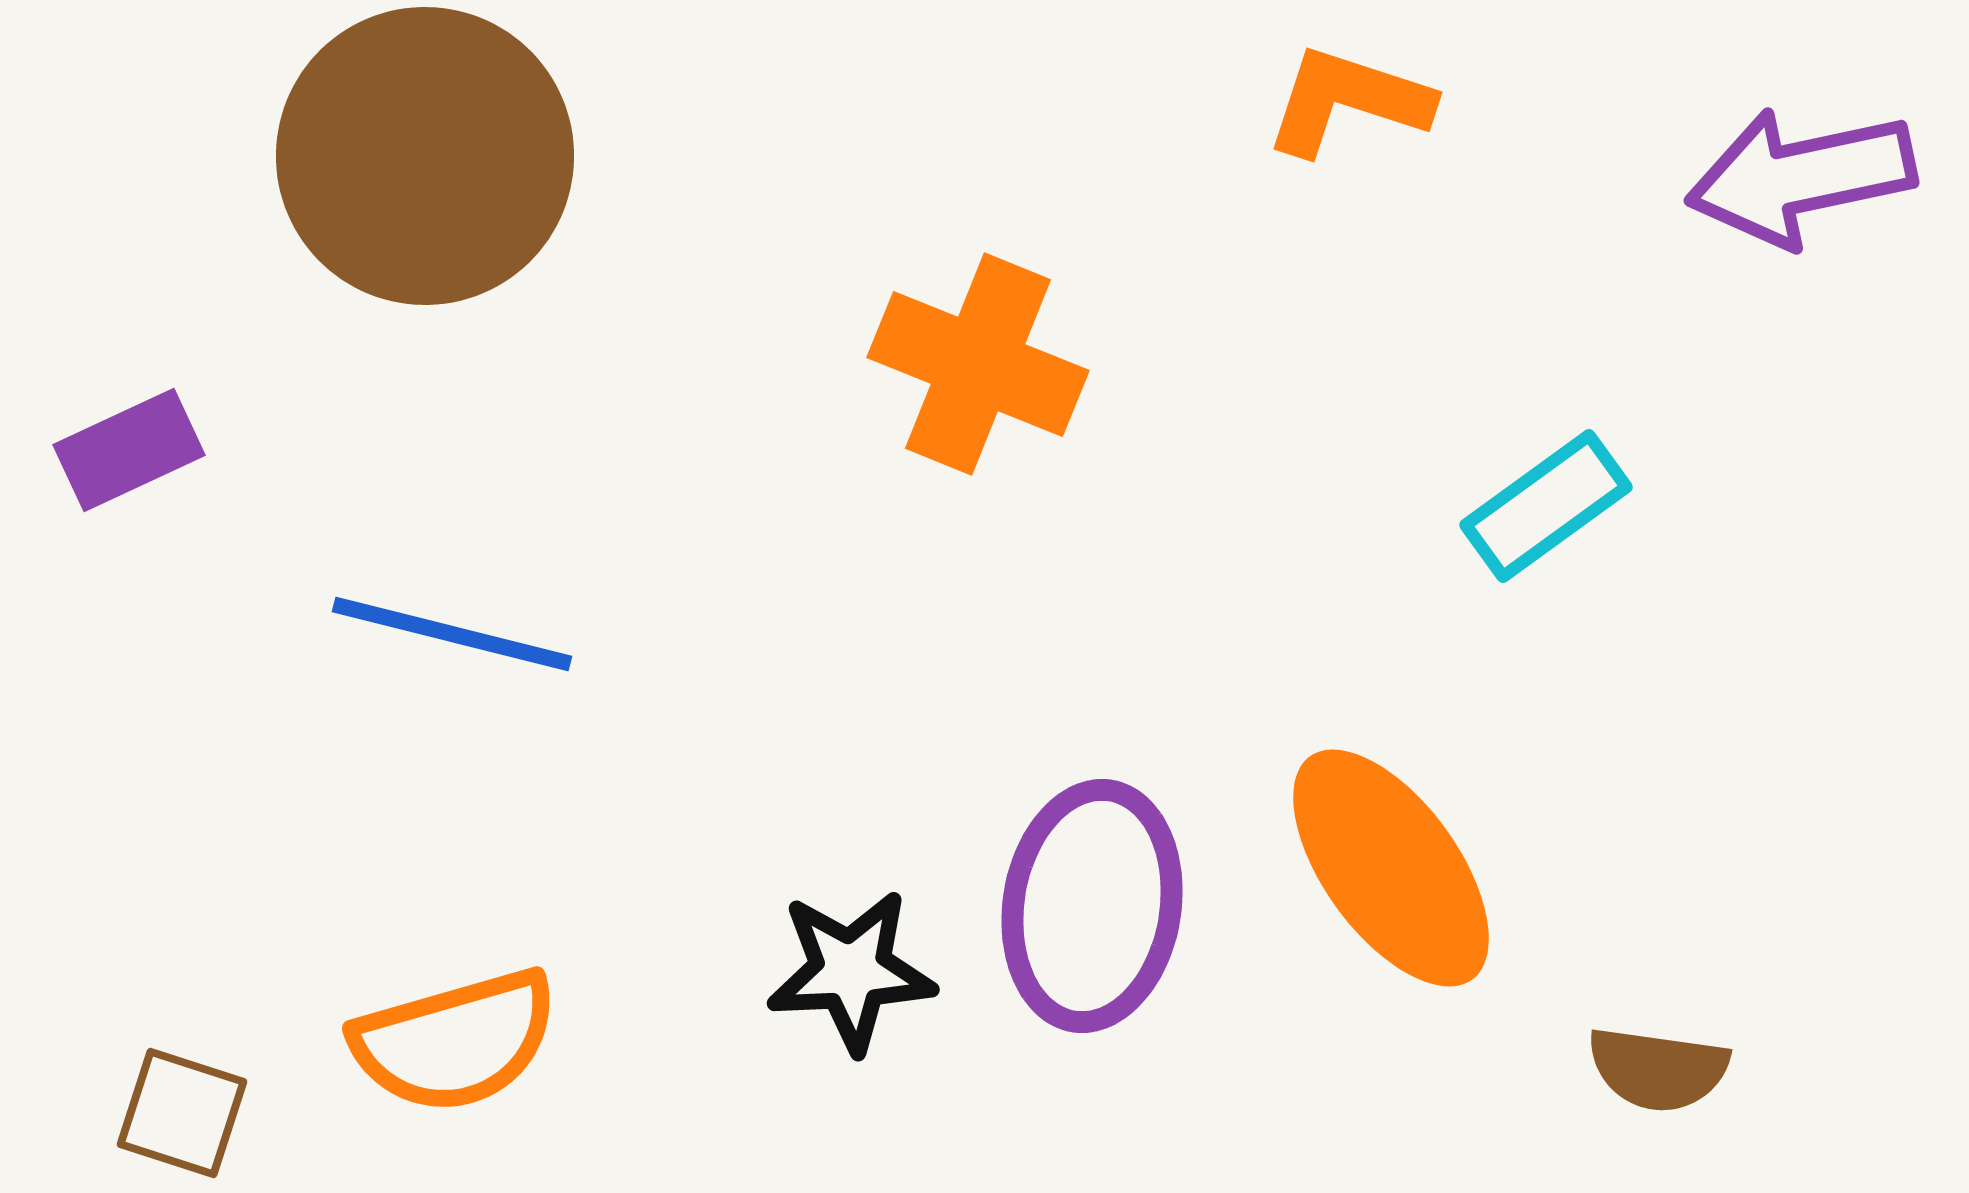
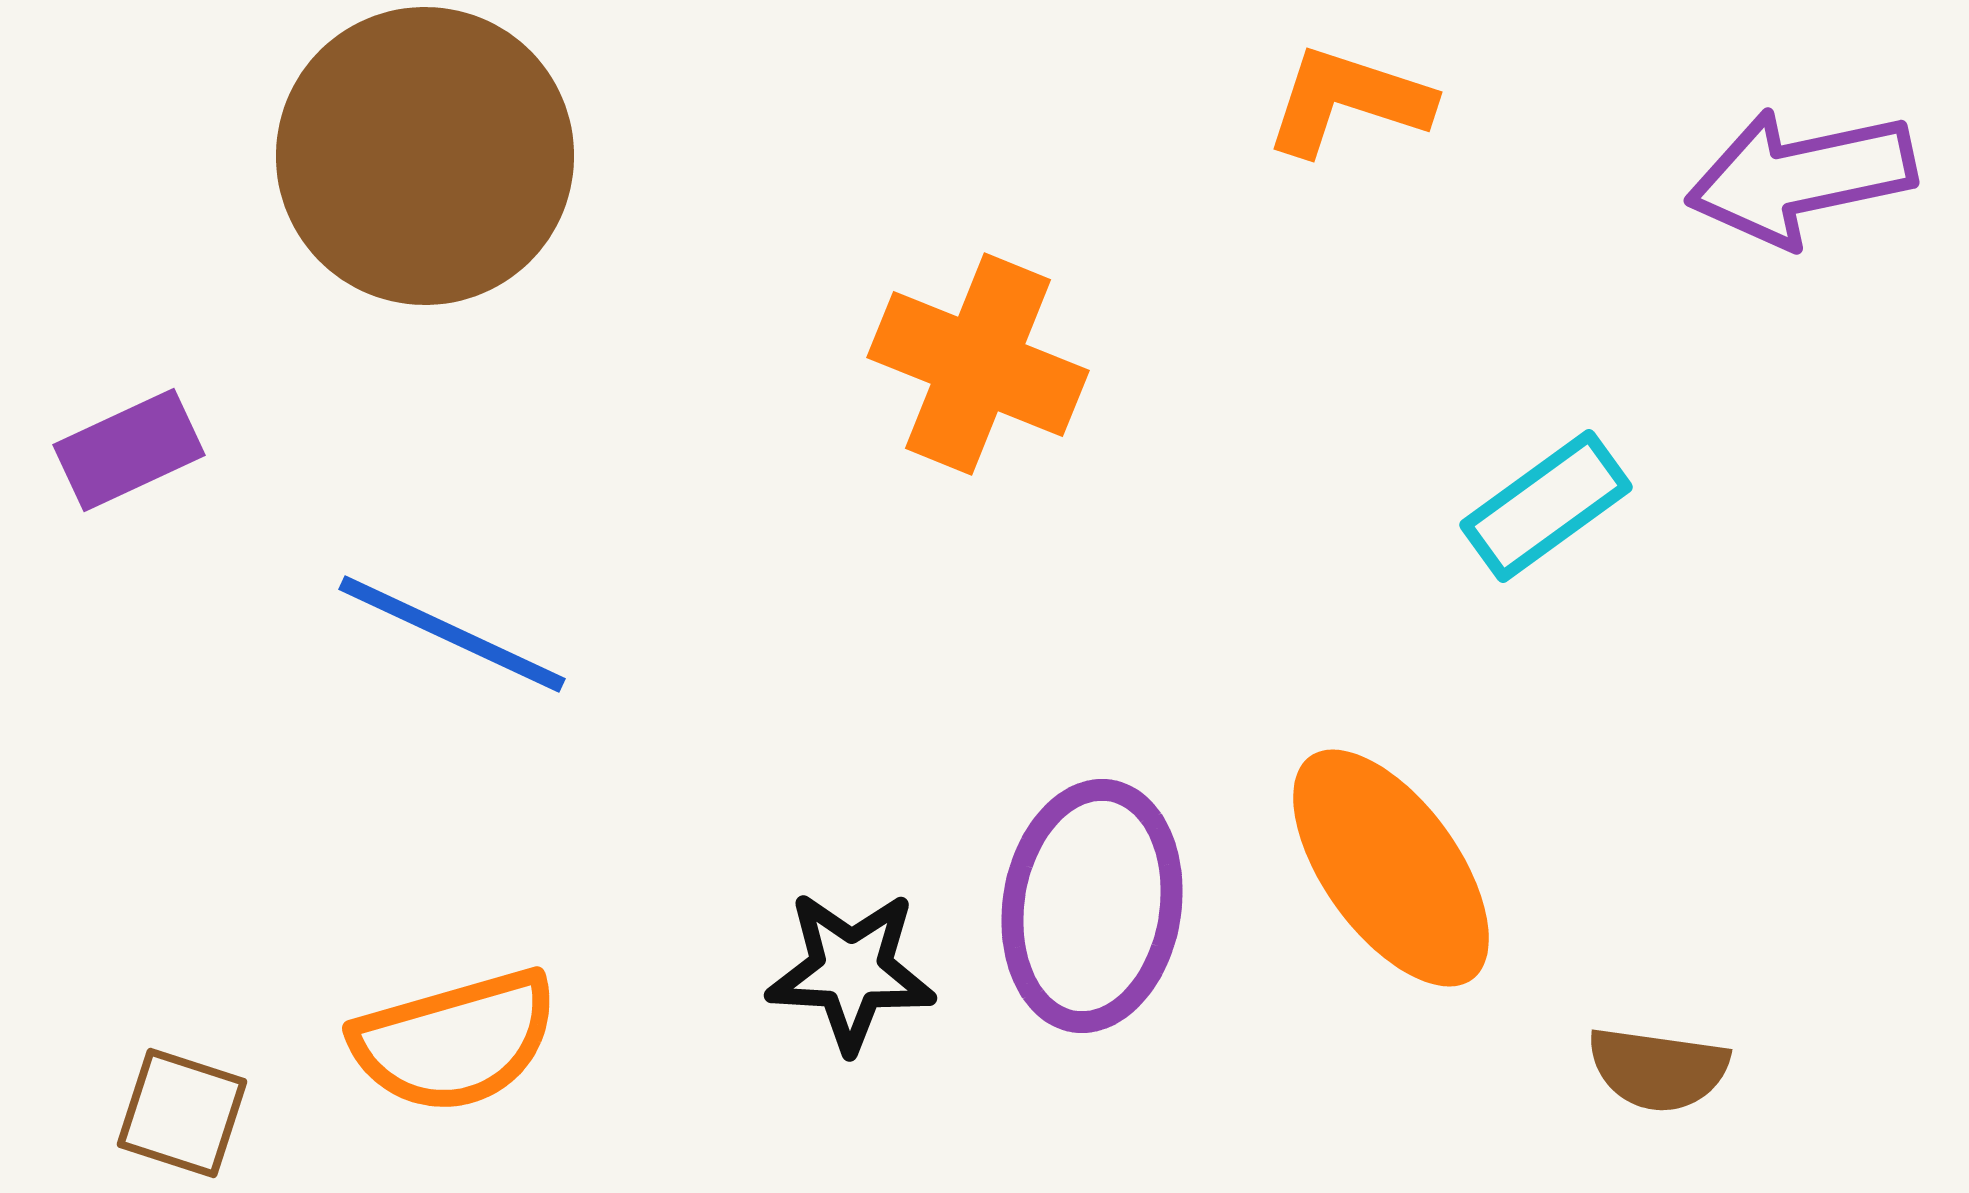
blue line: rotated 11 degrees clockwise
black star: rotated 6 degrees clockwise
